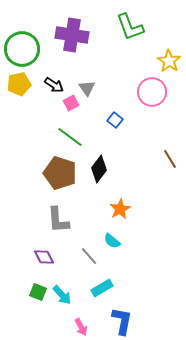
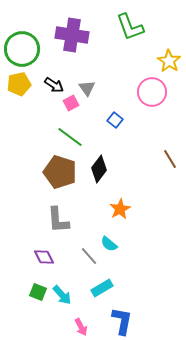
brown pentagon: moved 1 px up
cyan semicircle: moved 3 px left, 3 px down
